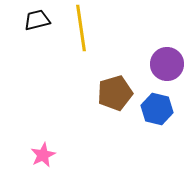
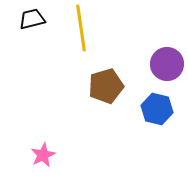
black trapezoid: moved 5 px left, 1 px up
brown pentagon: moved 9 px left, 7 px up
